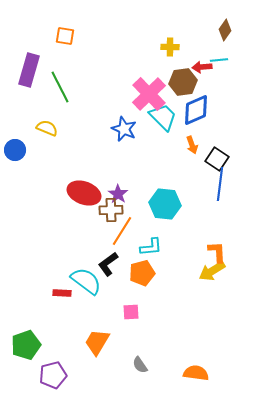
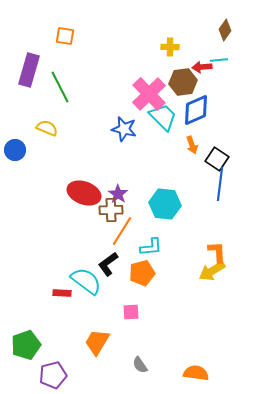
blue star: rotated 10 degrees counterclockwise
